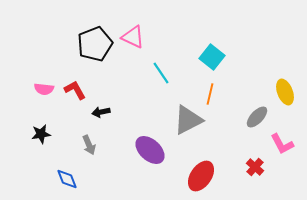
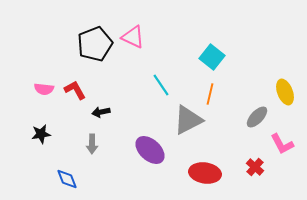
cyan line: moved 12 px down
gray arrow: moved 3 px right, 1 px up; rotated 24 degrees clockwise
red ellipse: moved 4 px right, 3 px up; rotated 64 degrees clockwise
